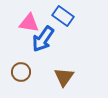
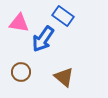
pink triangle: moved 10 px left
brown triangle: rotated 25 degrees counterclockwise
